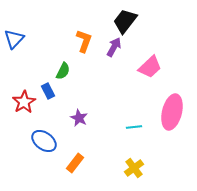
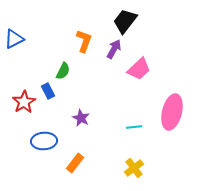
blue triangle: rotated 20 degrees clockwise
purple arrow: moved 2 px down
pink trapezoid: moved 11 px left, 2 px down
purple star: moved 2 px right
blue ellipse: rotated 40 degrees counterclockwise
